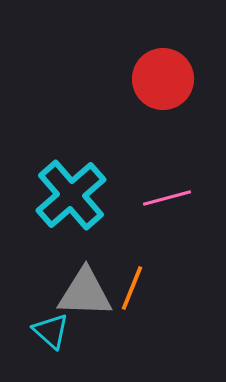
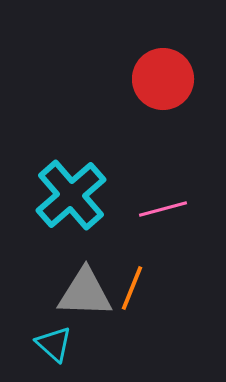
pink line: moved 4 px left, 11 px down
cyan triangle: moved 3 px right, 13 px down
